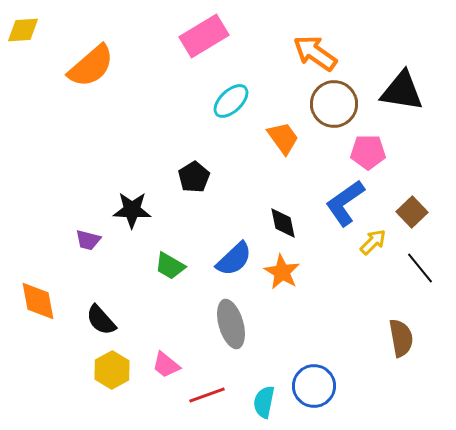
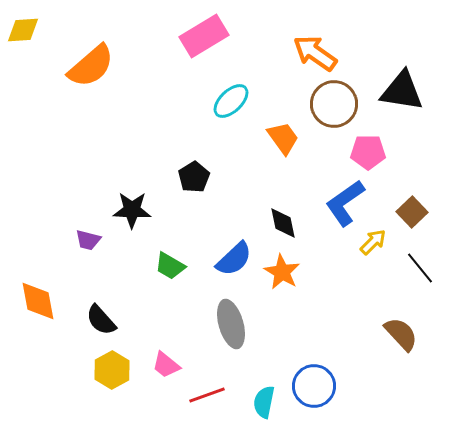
brown semicircle: moved 4 px up; rotated 33 degrees counterclockwise
